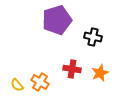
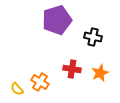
yellow semicircle: moved 4 px down
